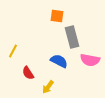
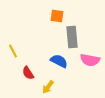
gray rectangle: rotated 10 degrees clockwise
yellow line: rotated 56 degrees counterclockwise
